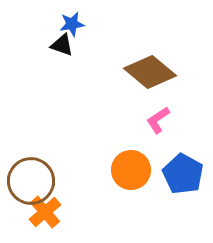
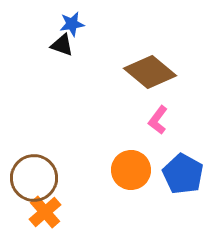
pink L-shape: rotated 20 degrees counterclockwise
brown circle: moved 3 px right, 3 px up
